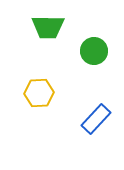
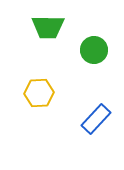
green circle: moved 1 px up
